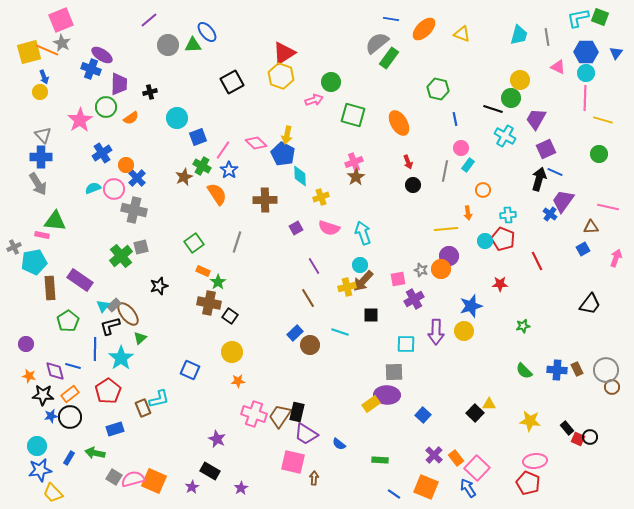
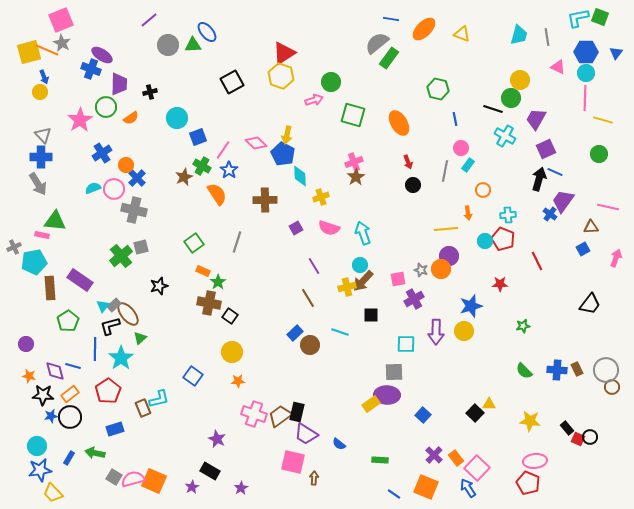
blue square at (190, 370): moved 3 px right, 6 px down; rotated 12 degrees clockwise
brown trapezoid at (280, 416): rotated 20 degrees clockwise
